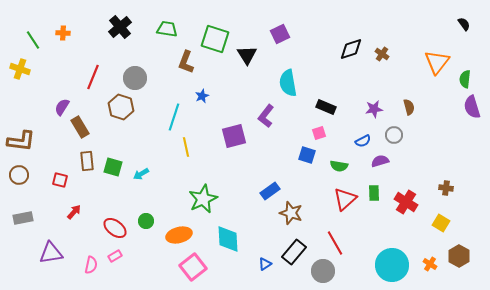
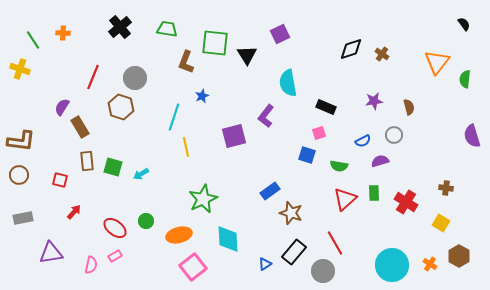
green square at (215, 39): moved 4 px down; rotated 12 degrees counterclockwise
purple semicircle at (472, 107): moved 29 px down
purple star at (374, 109): moved 8 px up
